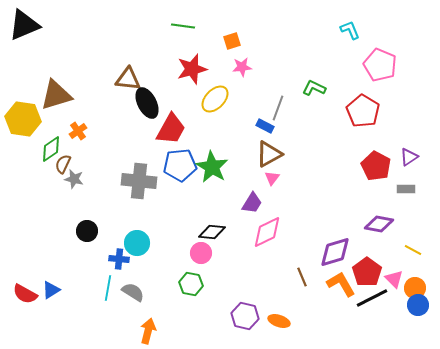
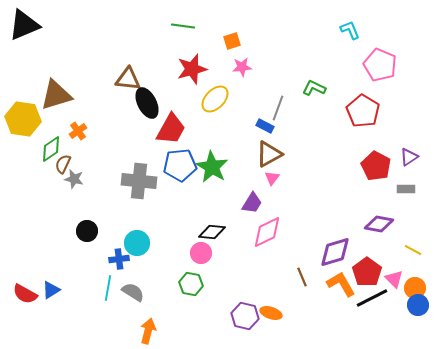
blue cross at (119, 259): rotated 12 degrees counterclockwise
orange ellipse at (279, 321): moved 8 px left, 8 px up
